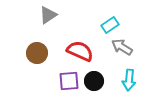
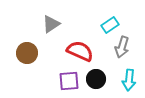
gray triangle: moved 3 px right, 9 px down
gray arrow: rotated 105 degrees counterclockwise
brown circle: moved 10 px left
black circle: moved 2 px right, 2 px up
